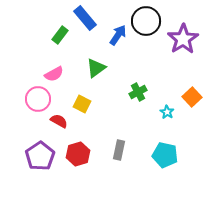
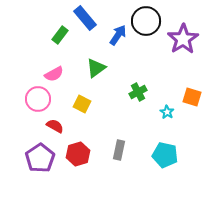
orange square: rotated 30 degrees counterclockwise
red semicircle: moved 4 px left, 5 px down
purple pentagon: moved 2 px down
